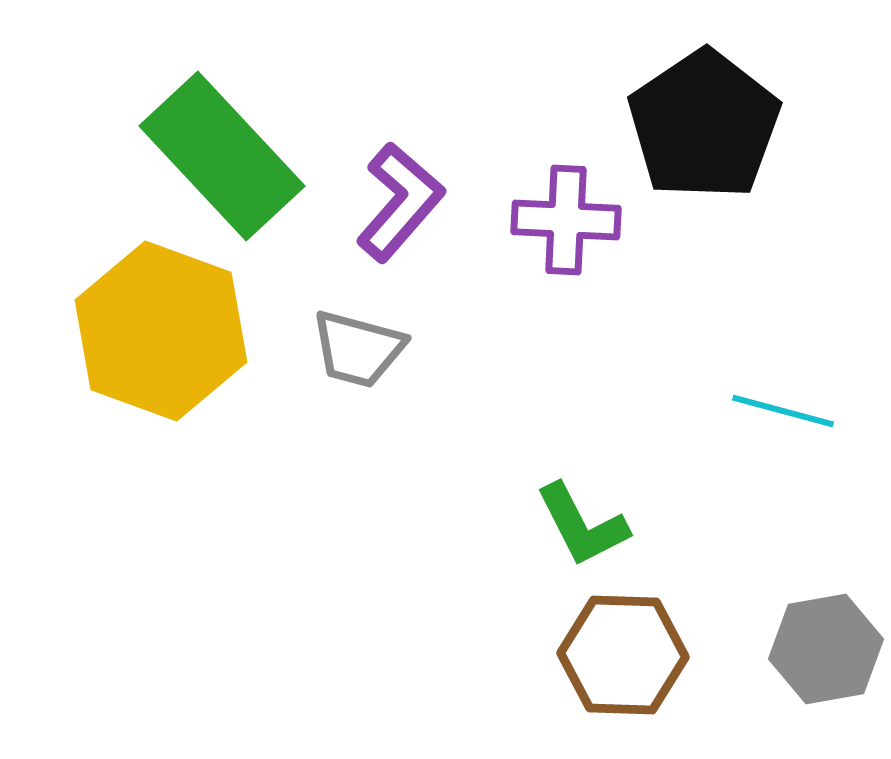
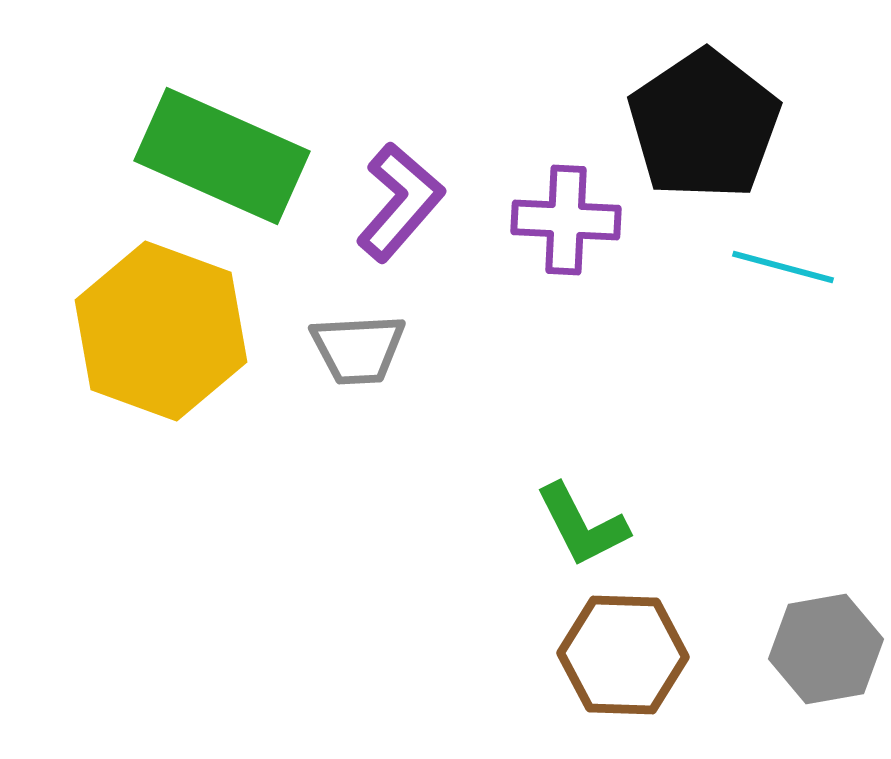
green rectangle: rotated 23 degrees counterclockwise
gray trapezoid: rotated 18 degrees counterclockwise
cyan line: moved 144 px up
